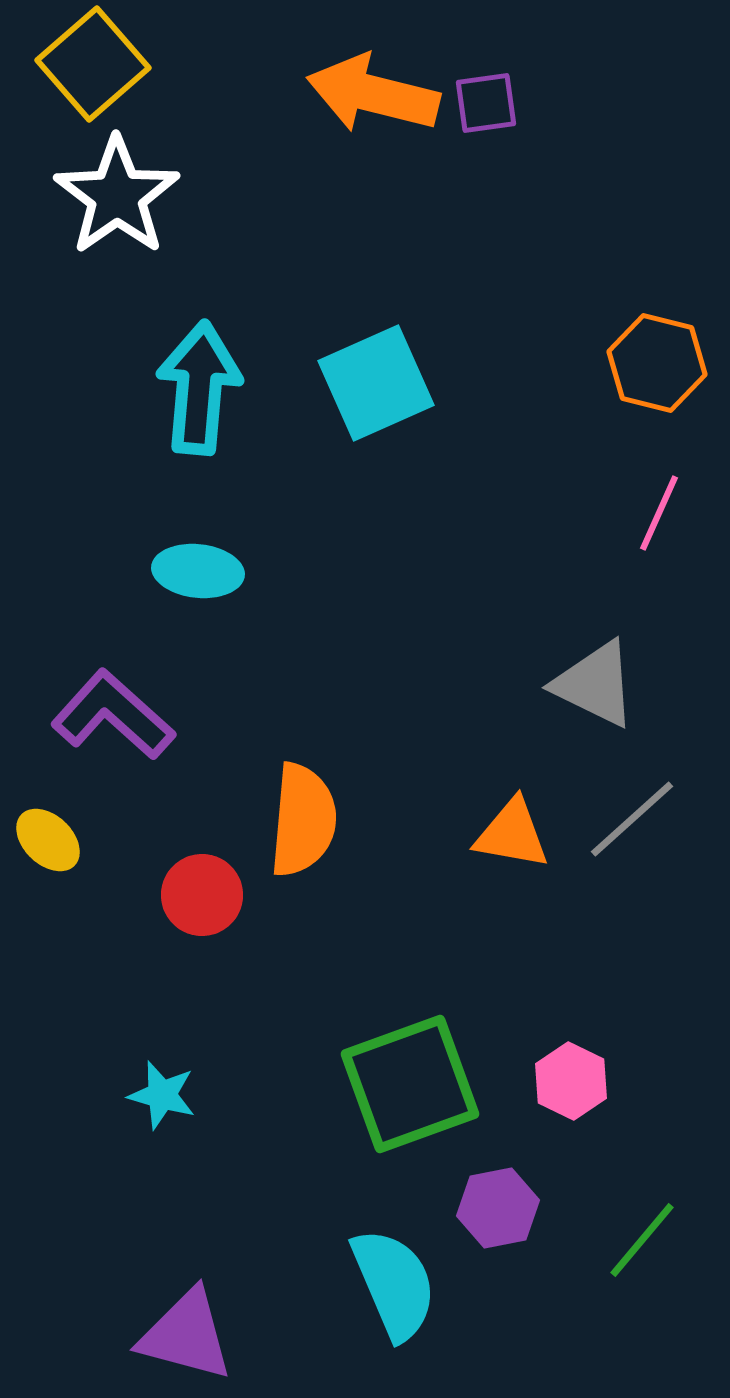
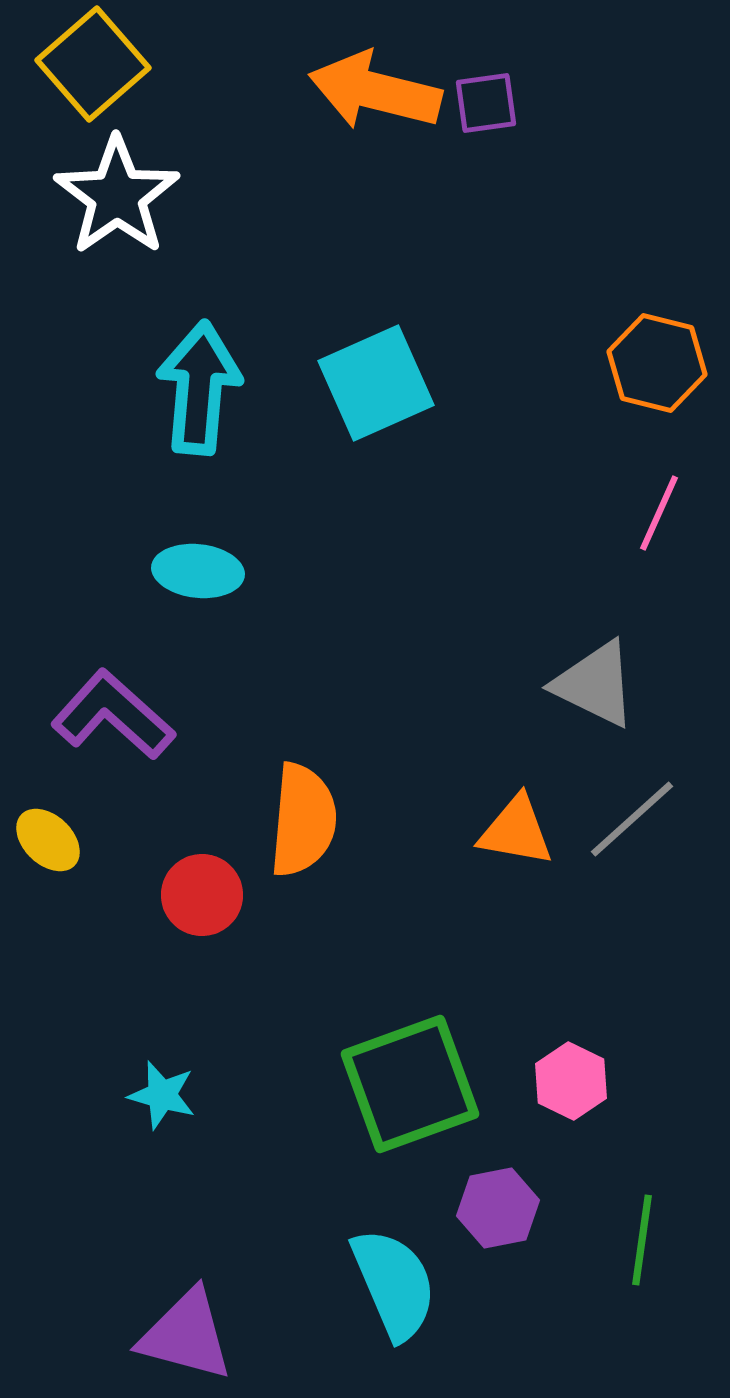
orange arrow: moved 2 px right, 3 px up
orange triangle: moved 4 px right, 3 px up
green line: rotated 32 degrees counterclockwise
